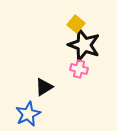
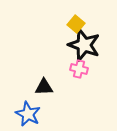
black triangle: rotated 30 degrees clockwise
blue star: rotated 20 degrees counterclockwise
